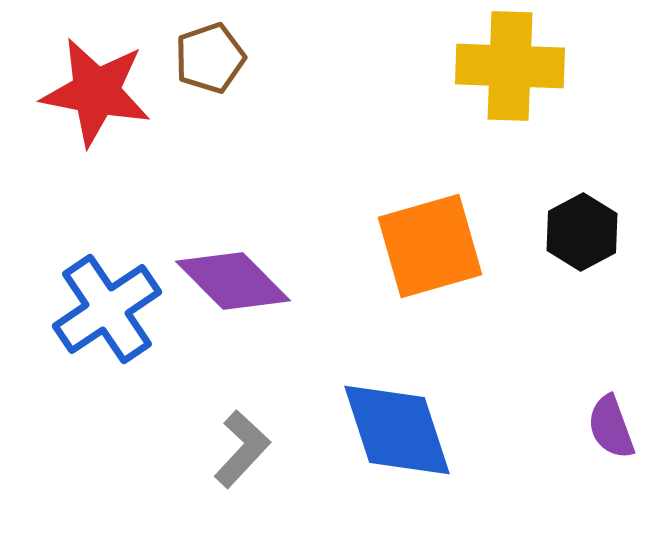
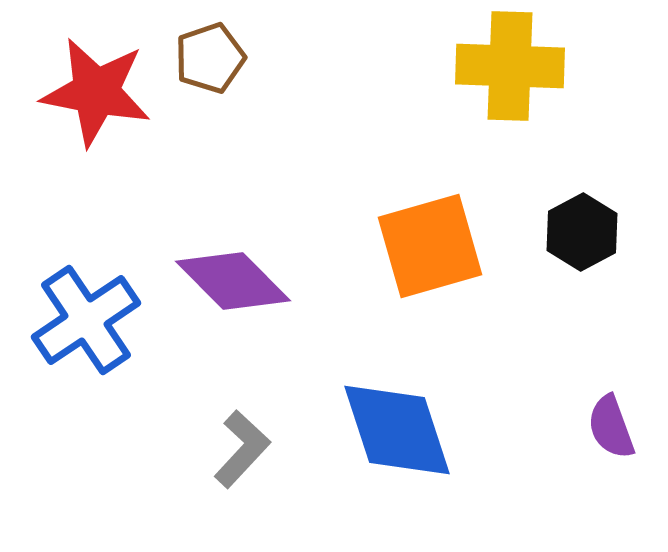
blue cross: moved 21 px left, 11 px down
